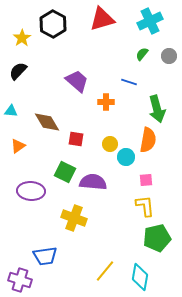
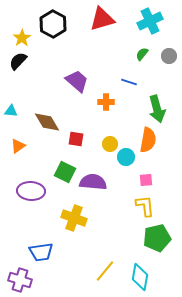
black semicircle: moved 10 px up
blue trapezoid: moved 4 px left, 4 px up
